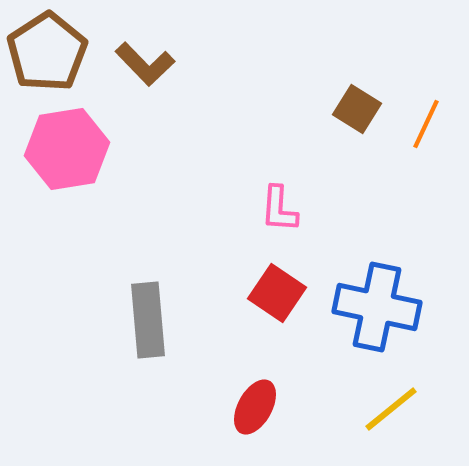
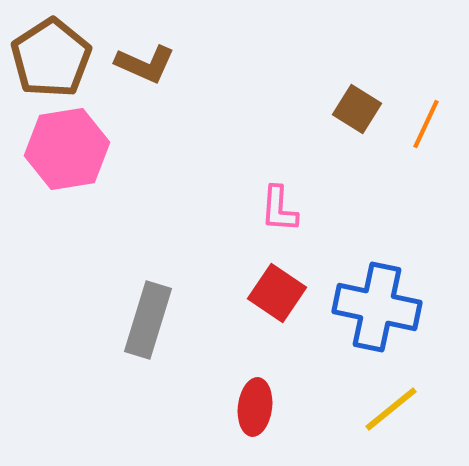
brown pentagon: moved 4 px right, 6 px down
brown L-shape: rotated 22 degrees counterclockwise
gray rectangle: rotated 22 degrees clockwise
red ellipse: rotated 22 degrees counterclockwise
